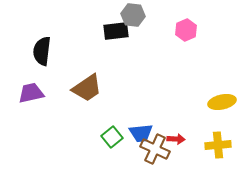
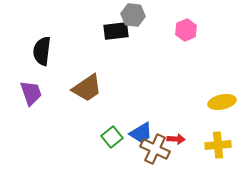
purple trapezoid: rotated 84 degrees clockwise
blue trapezoid: rotated 25 degrees counterclockwise
